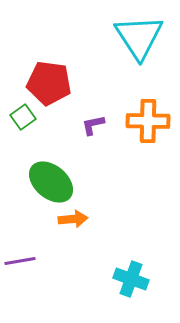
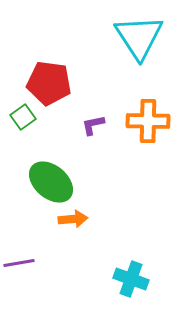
purple line: moved 1 px left, 2 px down
